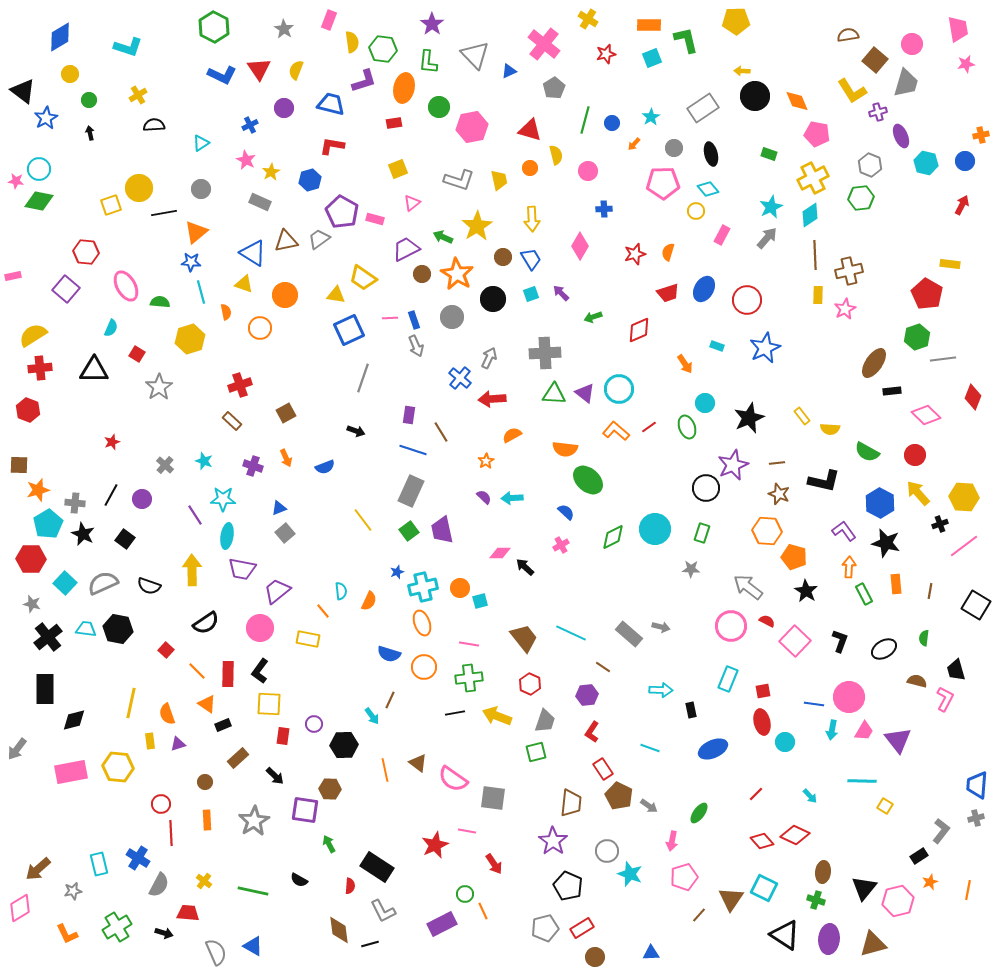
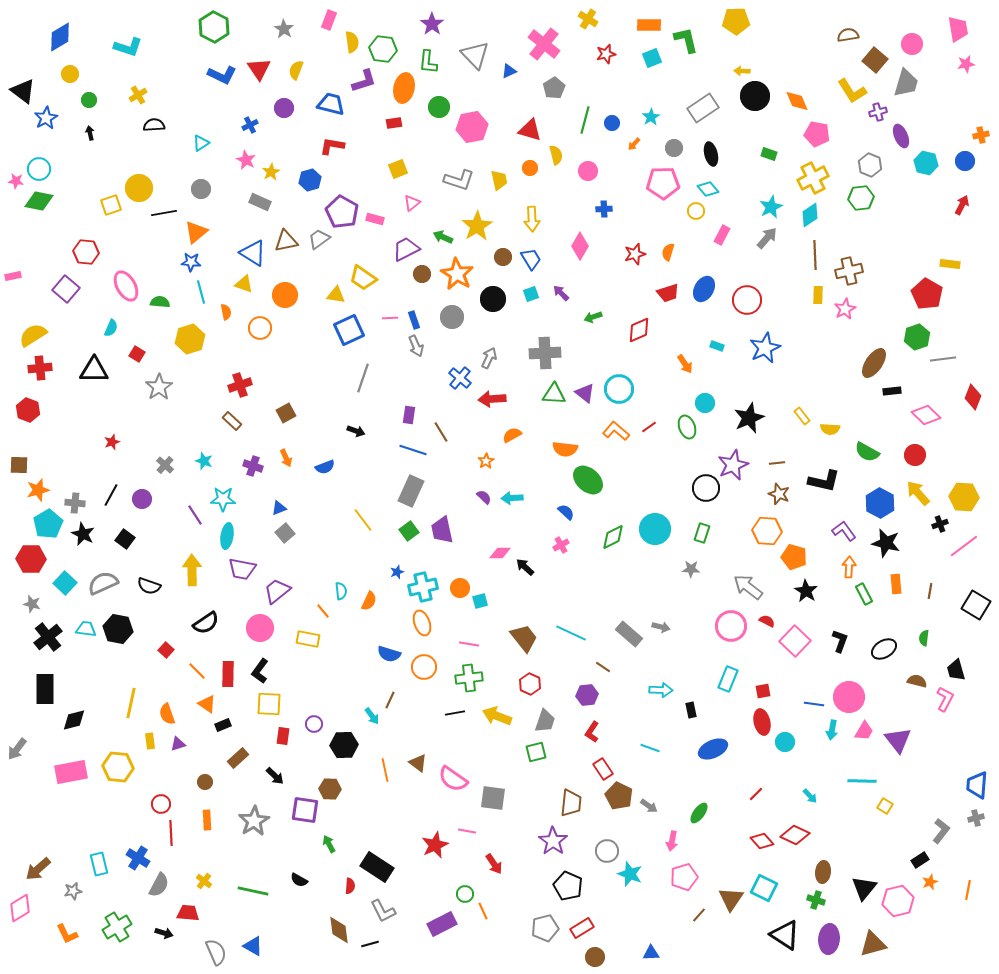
black rectangle at (919, 856): moved 1 px right, 4 px down
